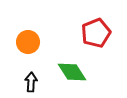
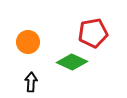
red pentagon: moved 3 px left; rotated 12 degrees clockwise
green diamond: moved 10 px up; rotated 32 degrees counterclockwise
